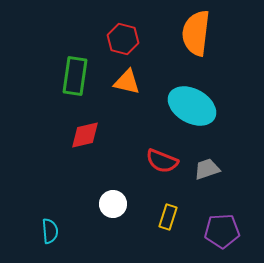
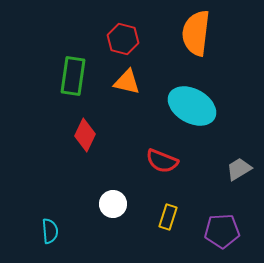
green rectangle: moved 2 px left
red diamond: rotated 52 degrees counterclockwise
gray trapezoid: moved 32 px right; rotated 12 degrees counterclockwise
